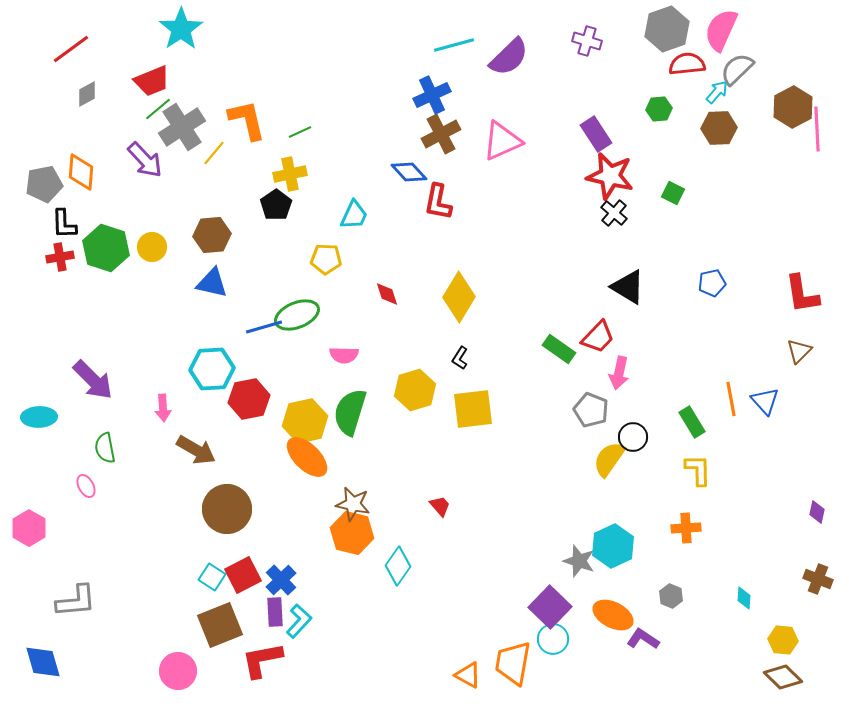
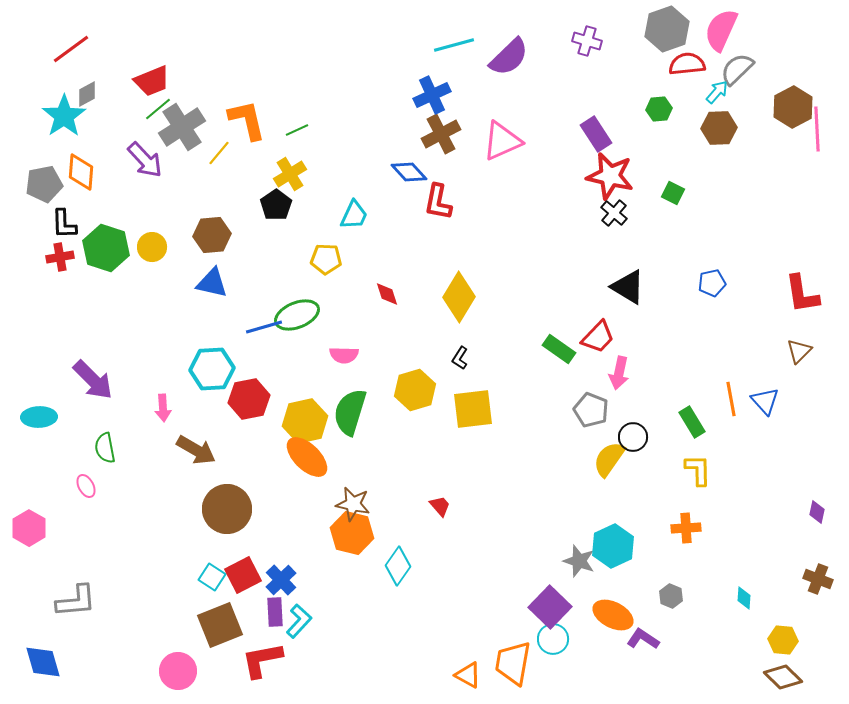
cyan star at (181, 29): moved 117 px left, 87 px down
green line at (300, 132): moved 3 px left, 2 px up
yellow line at (214, 153): moved 5 px right
yellow cross at (290, 174): rotated 20 degrees counterclockwise
